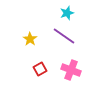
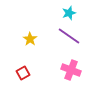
cyan star: moved 2 px right
purple line: moved 5 px right
red square: moved 17 px left, 4 px down
